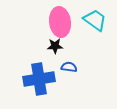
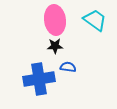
pink ellipse: moved 5 px left, 2 px up
blue semicircle: moved 1 px left
